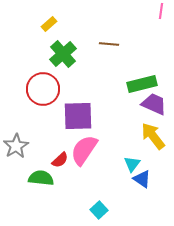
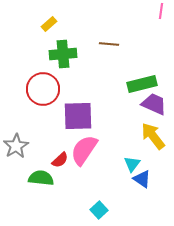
green cross: rotated 36 degrees clockwise
